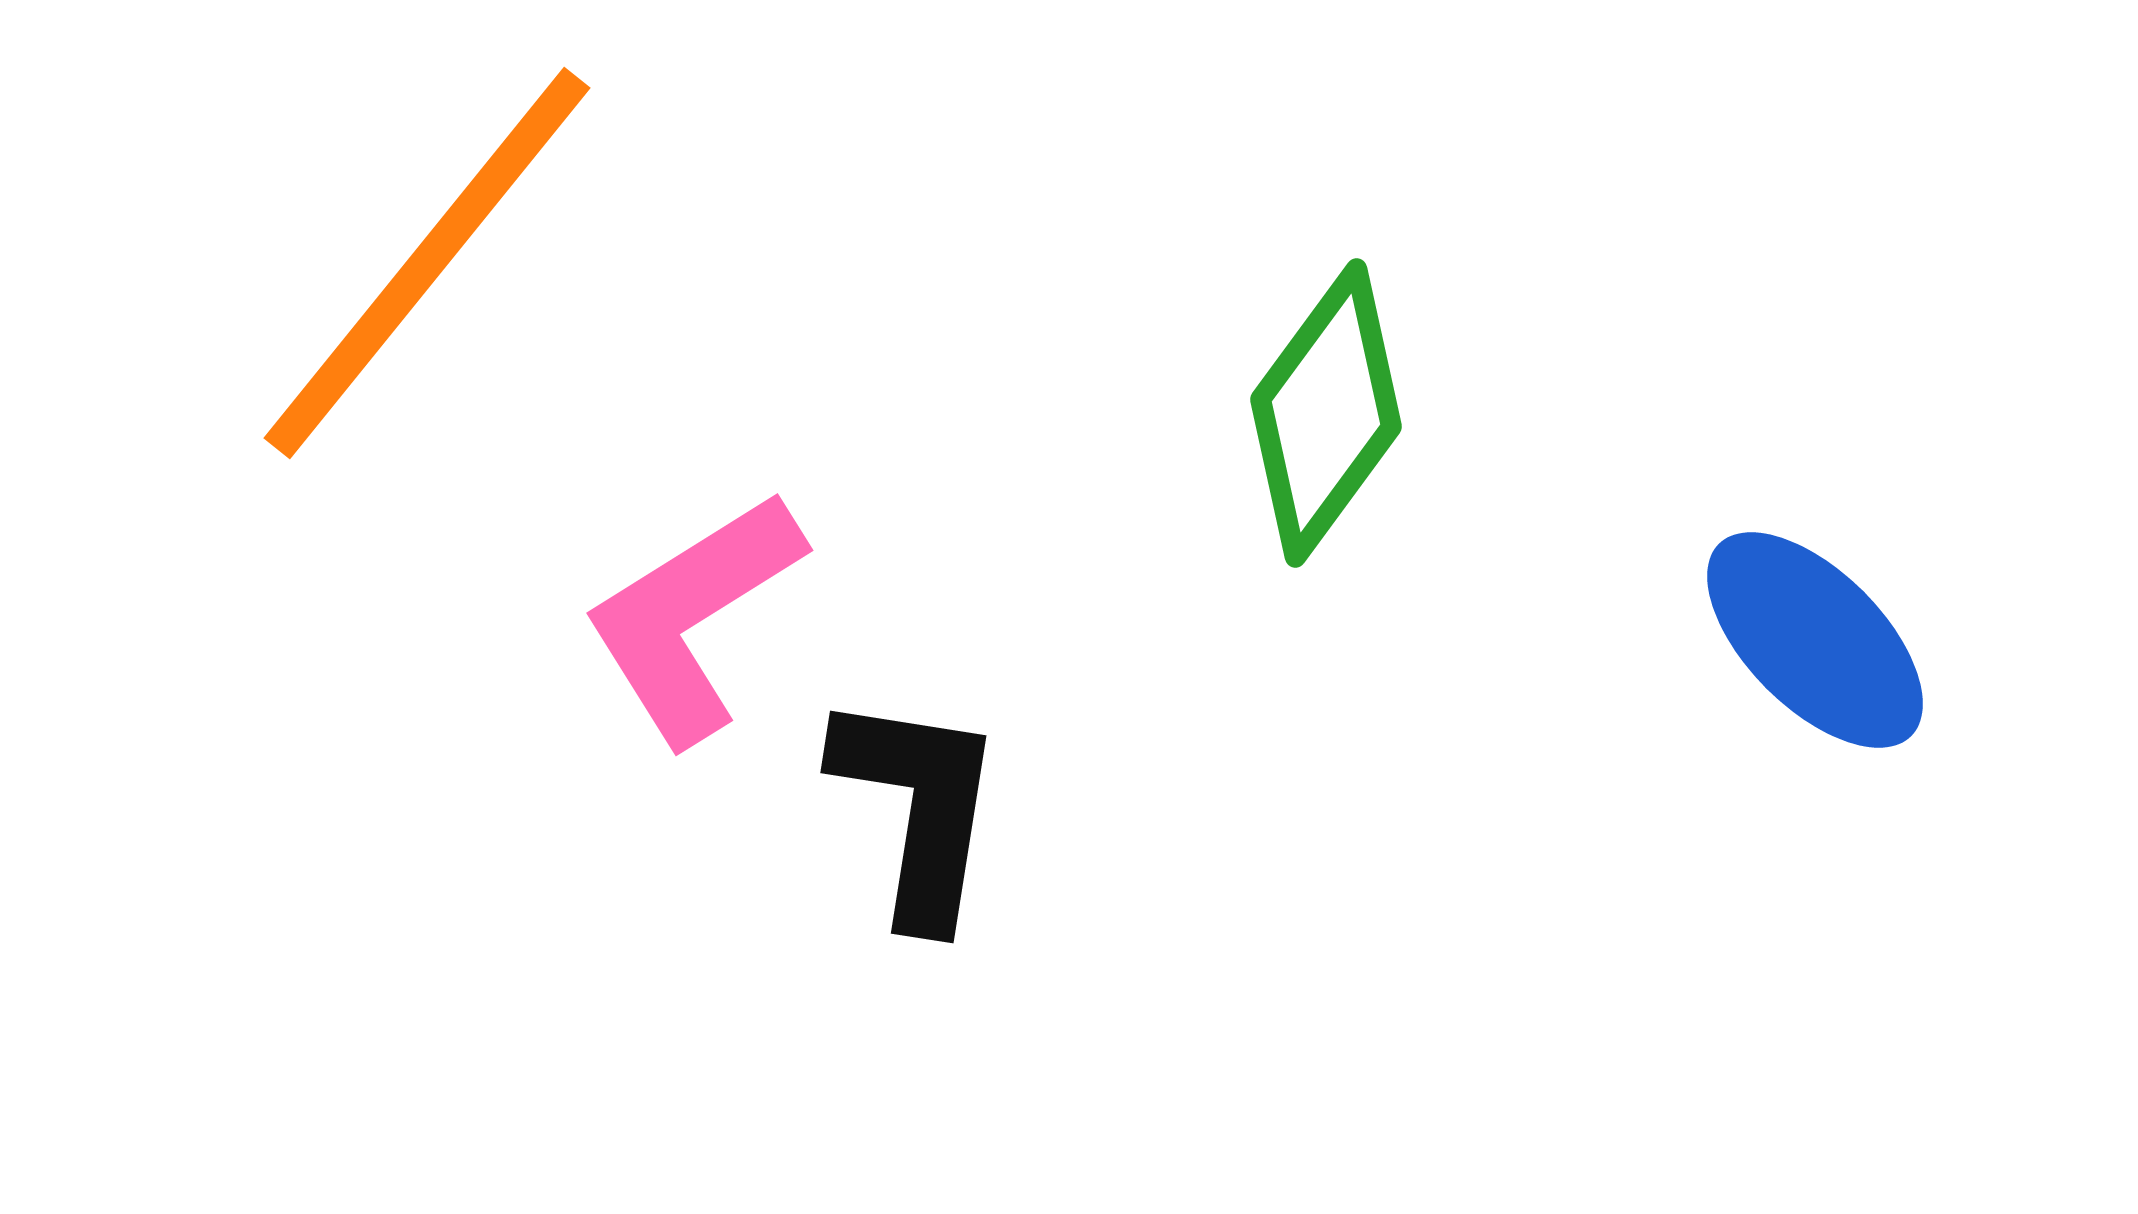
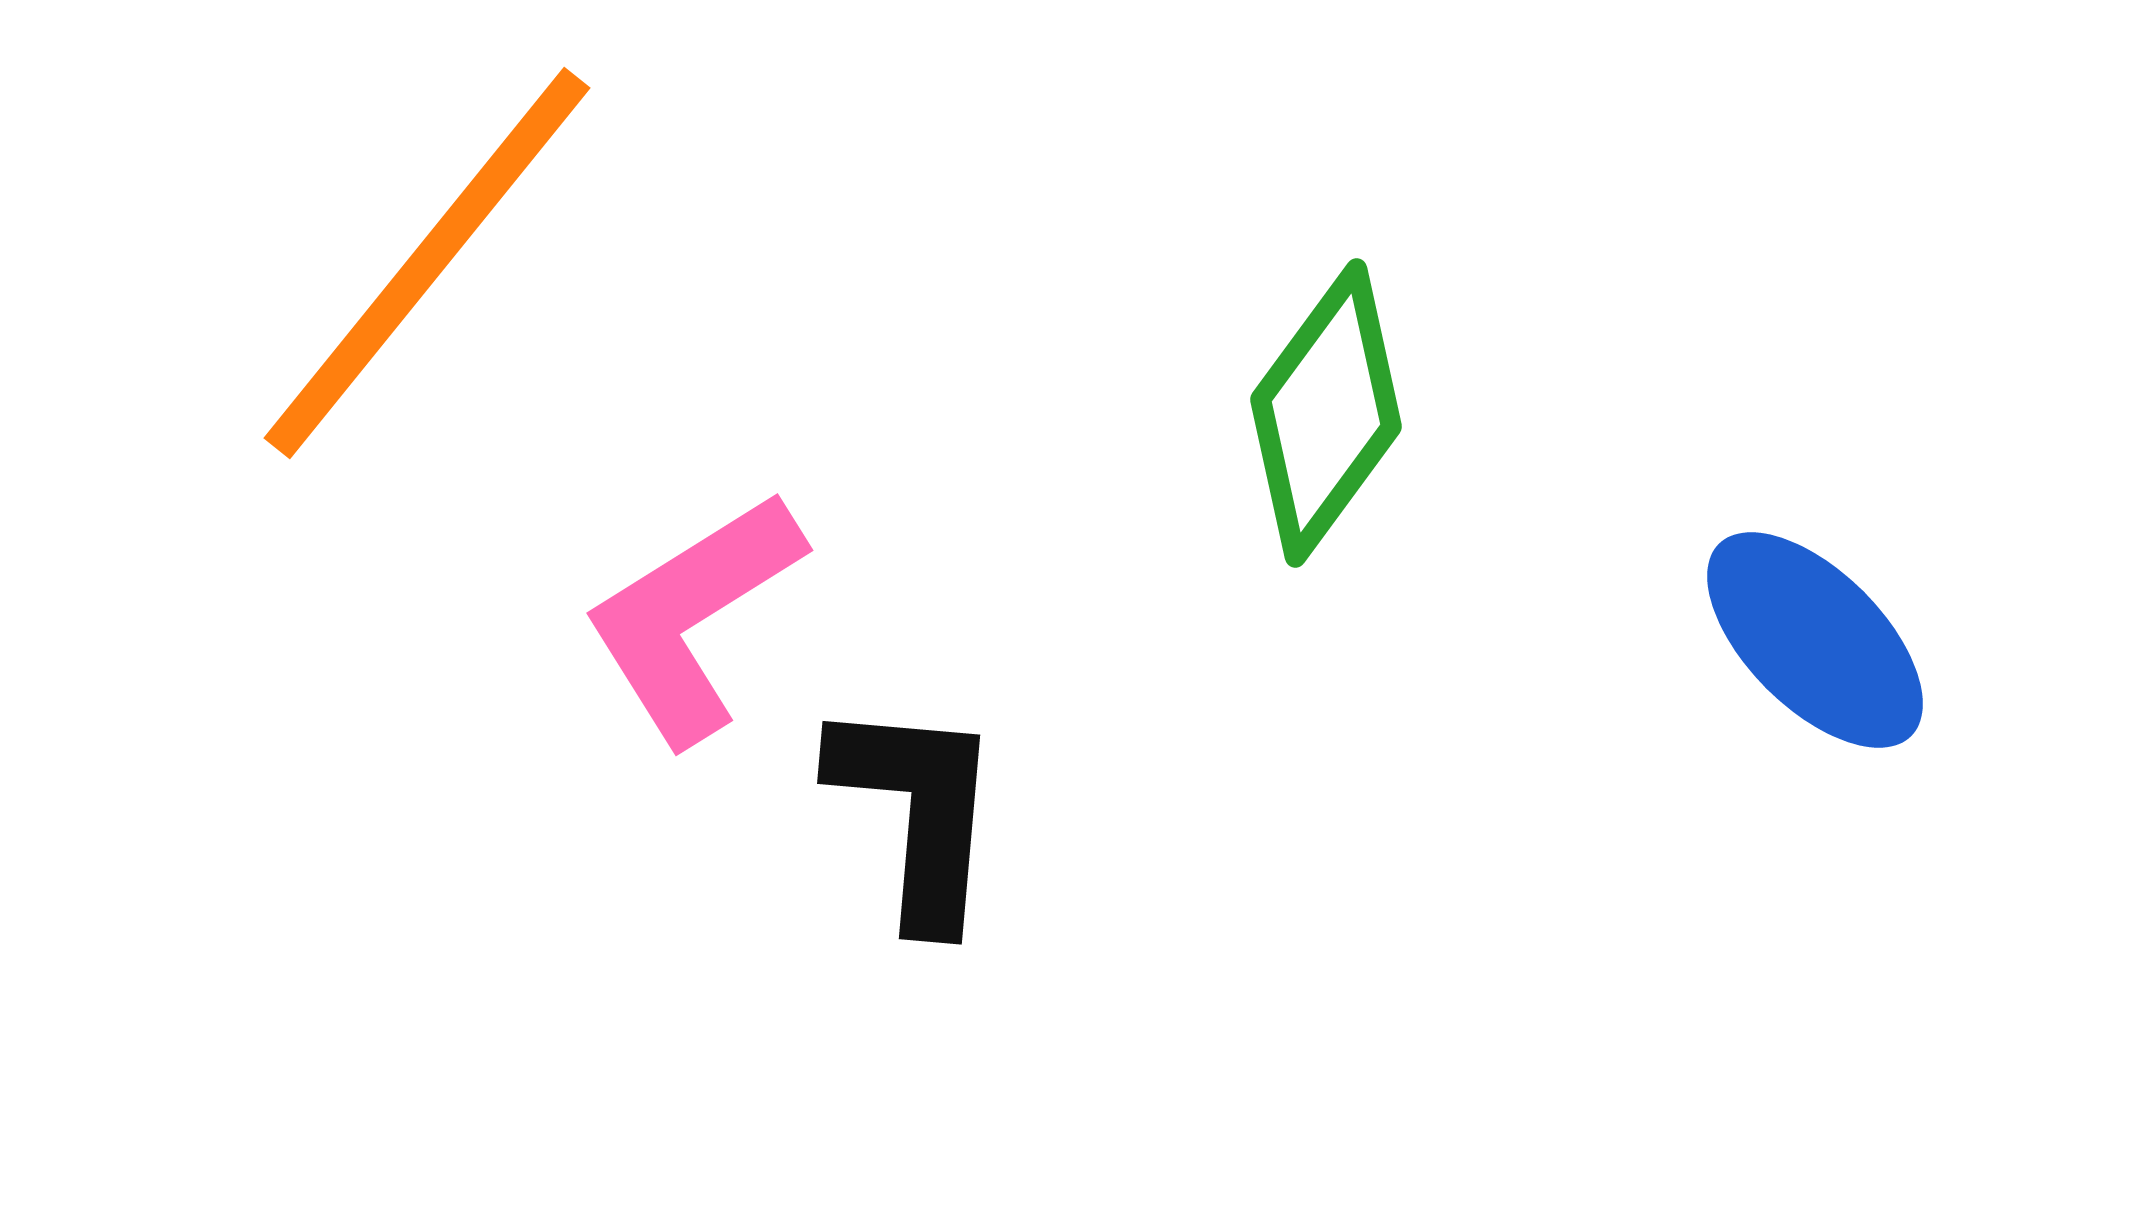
black L-shape: moved 1 px left, 4 px down; rotated 4 degrees counterclockwise
